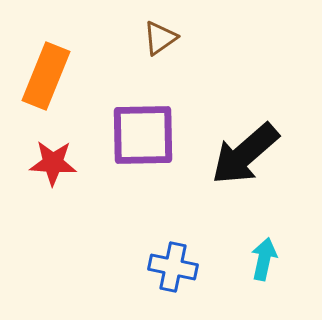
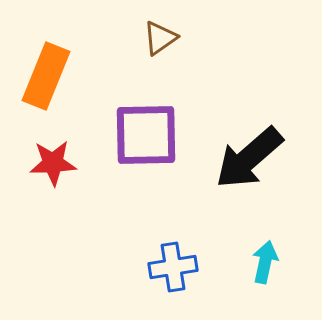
purple square: moved 3 px right
black arrow: moved 4 px right, 4 px down
red star: rotated 6 degrees counterclockwise
cyan arrow: moved 1 px right, 3 px down
blue cross: rotated 21 degrees counterclockwise
